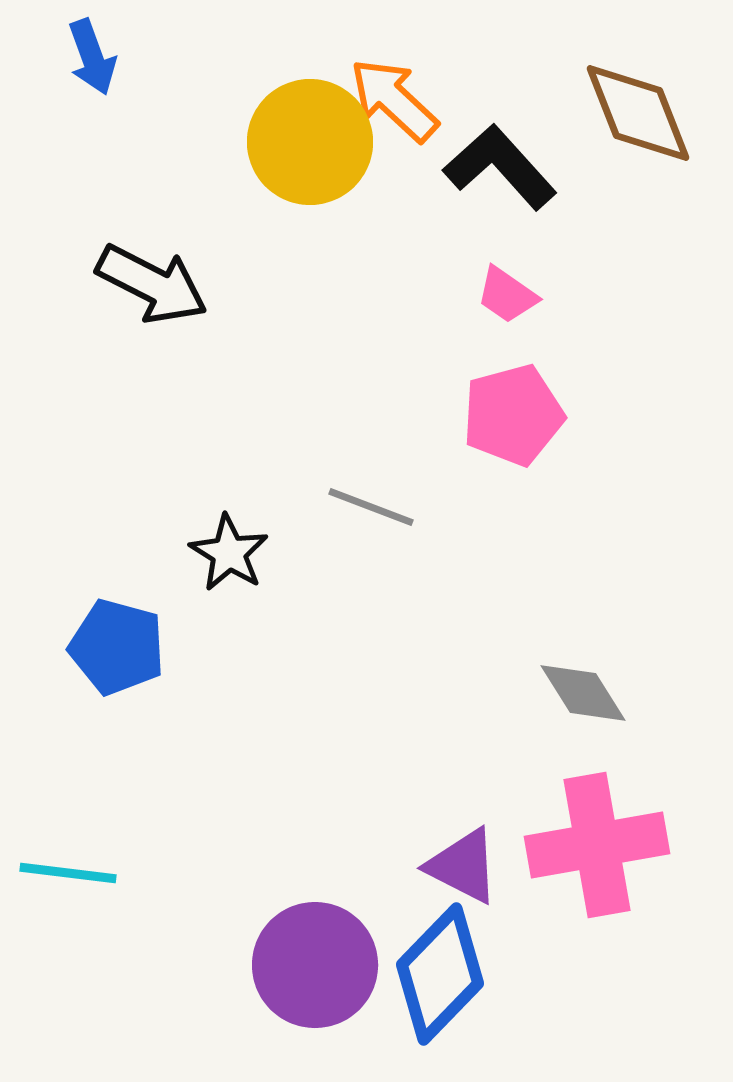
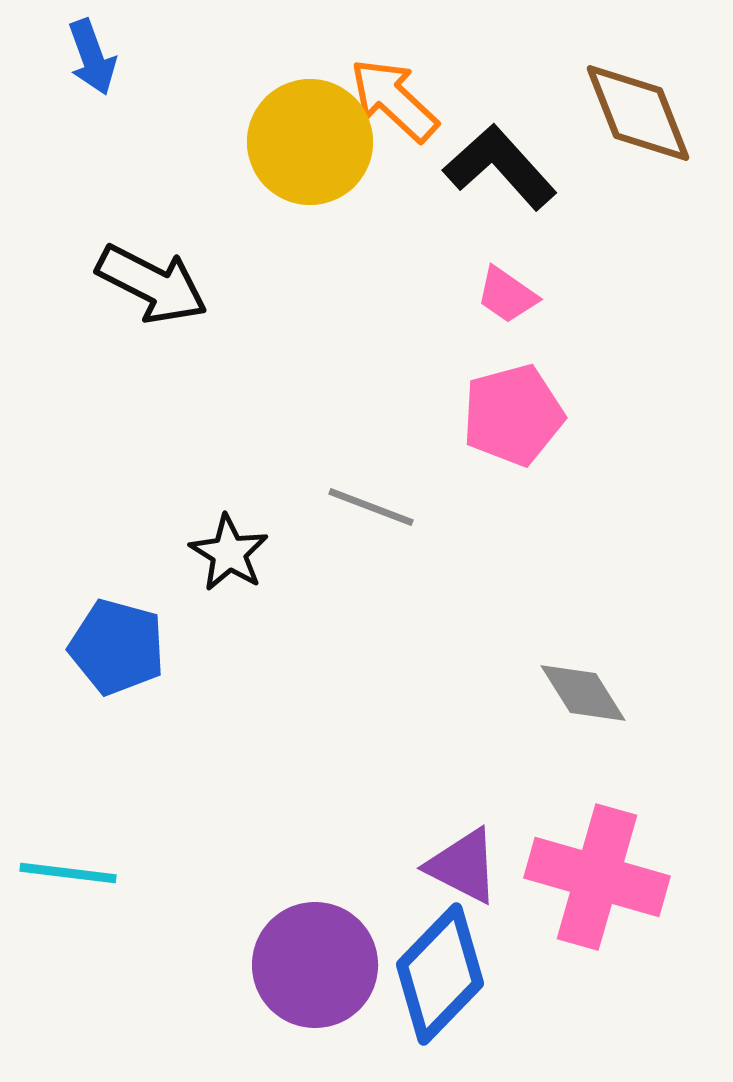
pink cross: moved 32 px down; rotated 26 degrees clockwise
